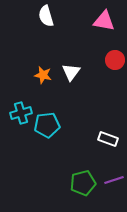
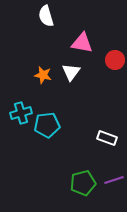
pink triangle: moved 22 px left, 22 px down
white rectangle: moved 1 px left, 1 px up
